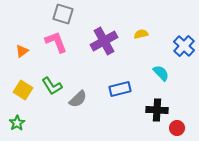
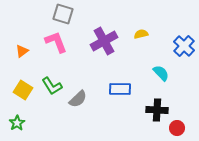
blue rectangle: rotated 15 degrees clockwise
